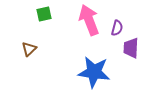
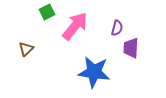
green square: moved 3 px right, 2 px up; rotated 14 degrees counterclockwise
pink arrow: moved 14 px left, 6 px down; rotated 60 degrees clockwise
brown triangle: moved 3 px left
